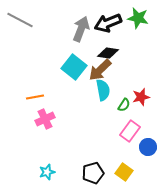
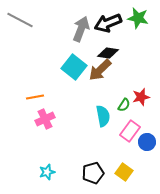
cyan semicircle: moved 26 px down
blue circle: moved 1 px left, 5 px up
